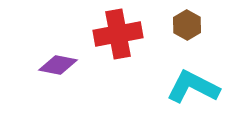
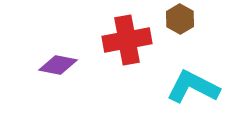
brown hexagon: moved 7 px left, 6 px up
red cross: moved 9 px right, 6 px down
